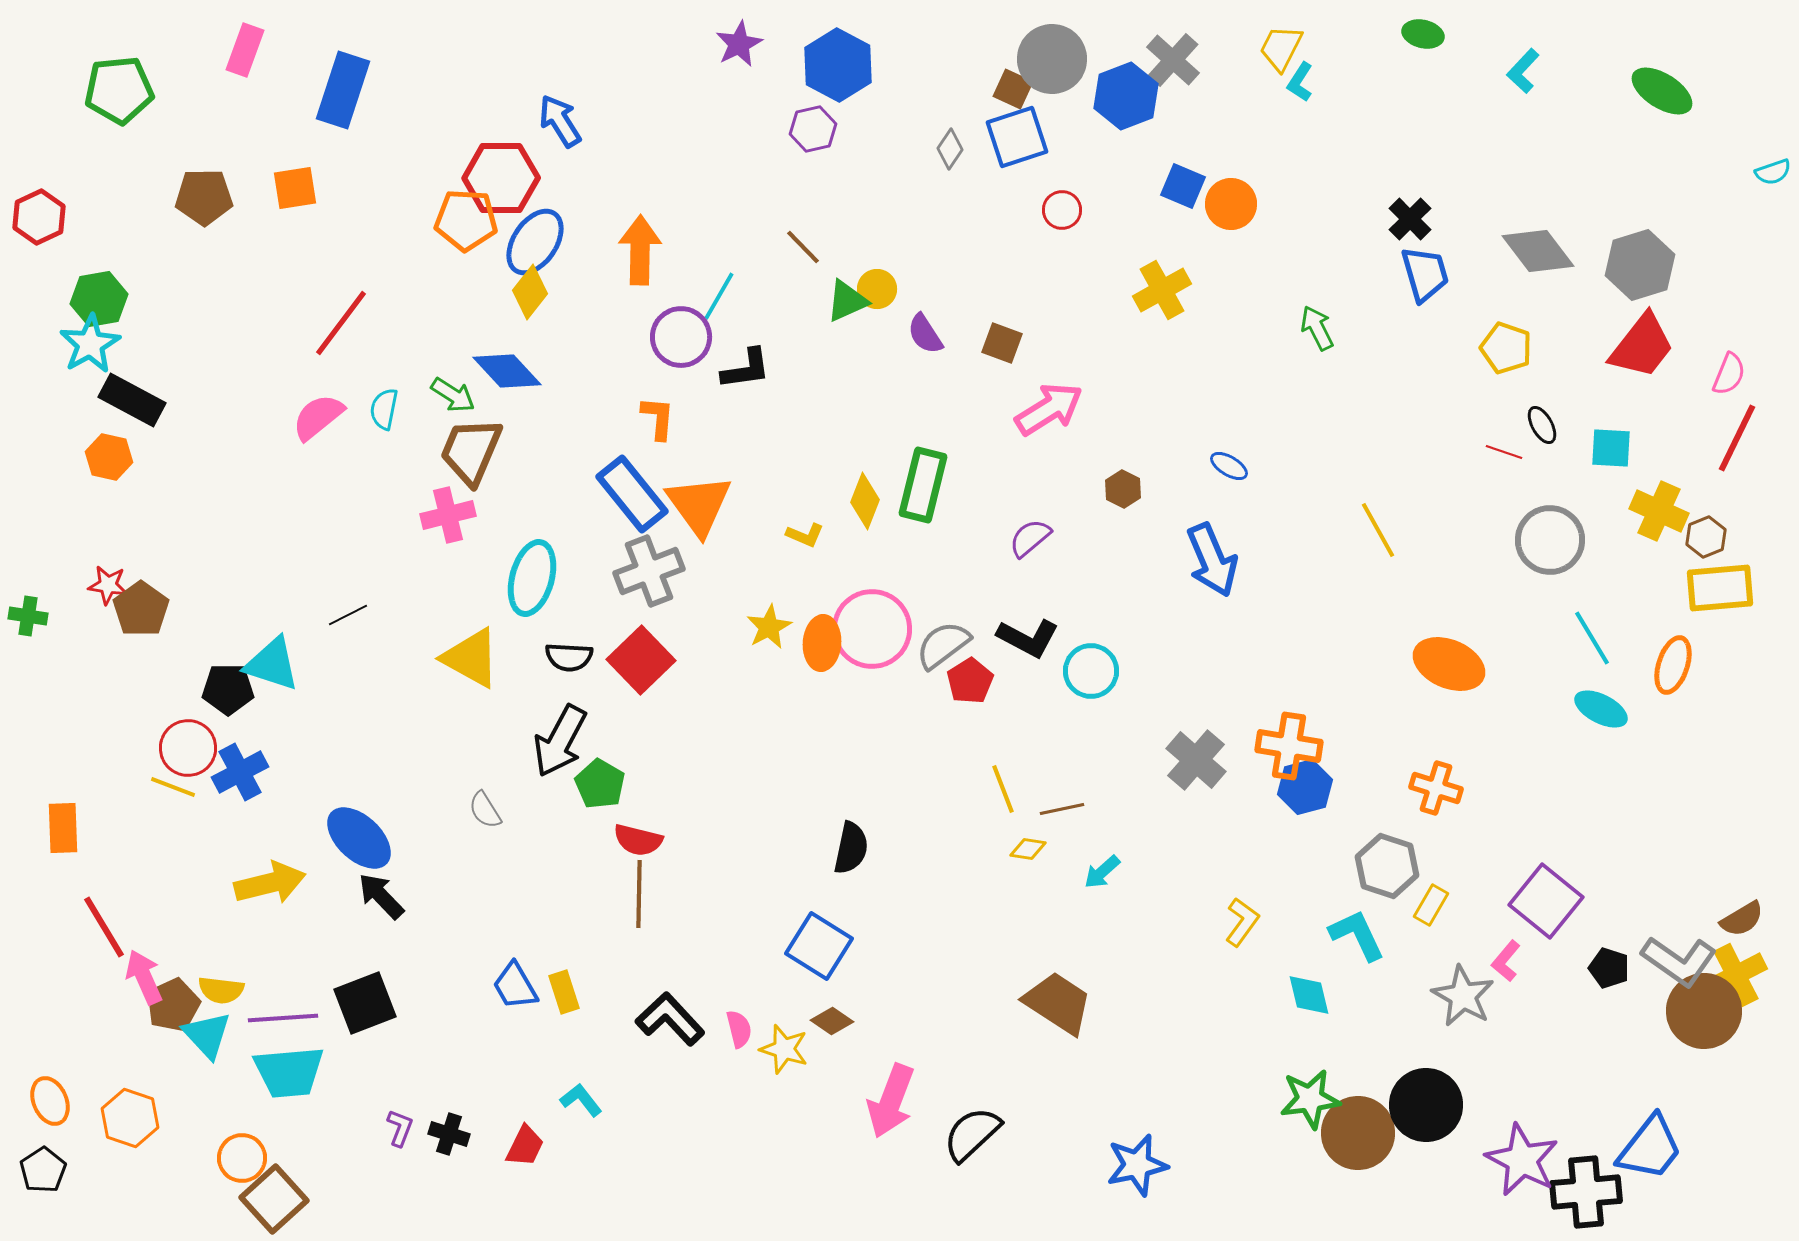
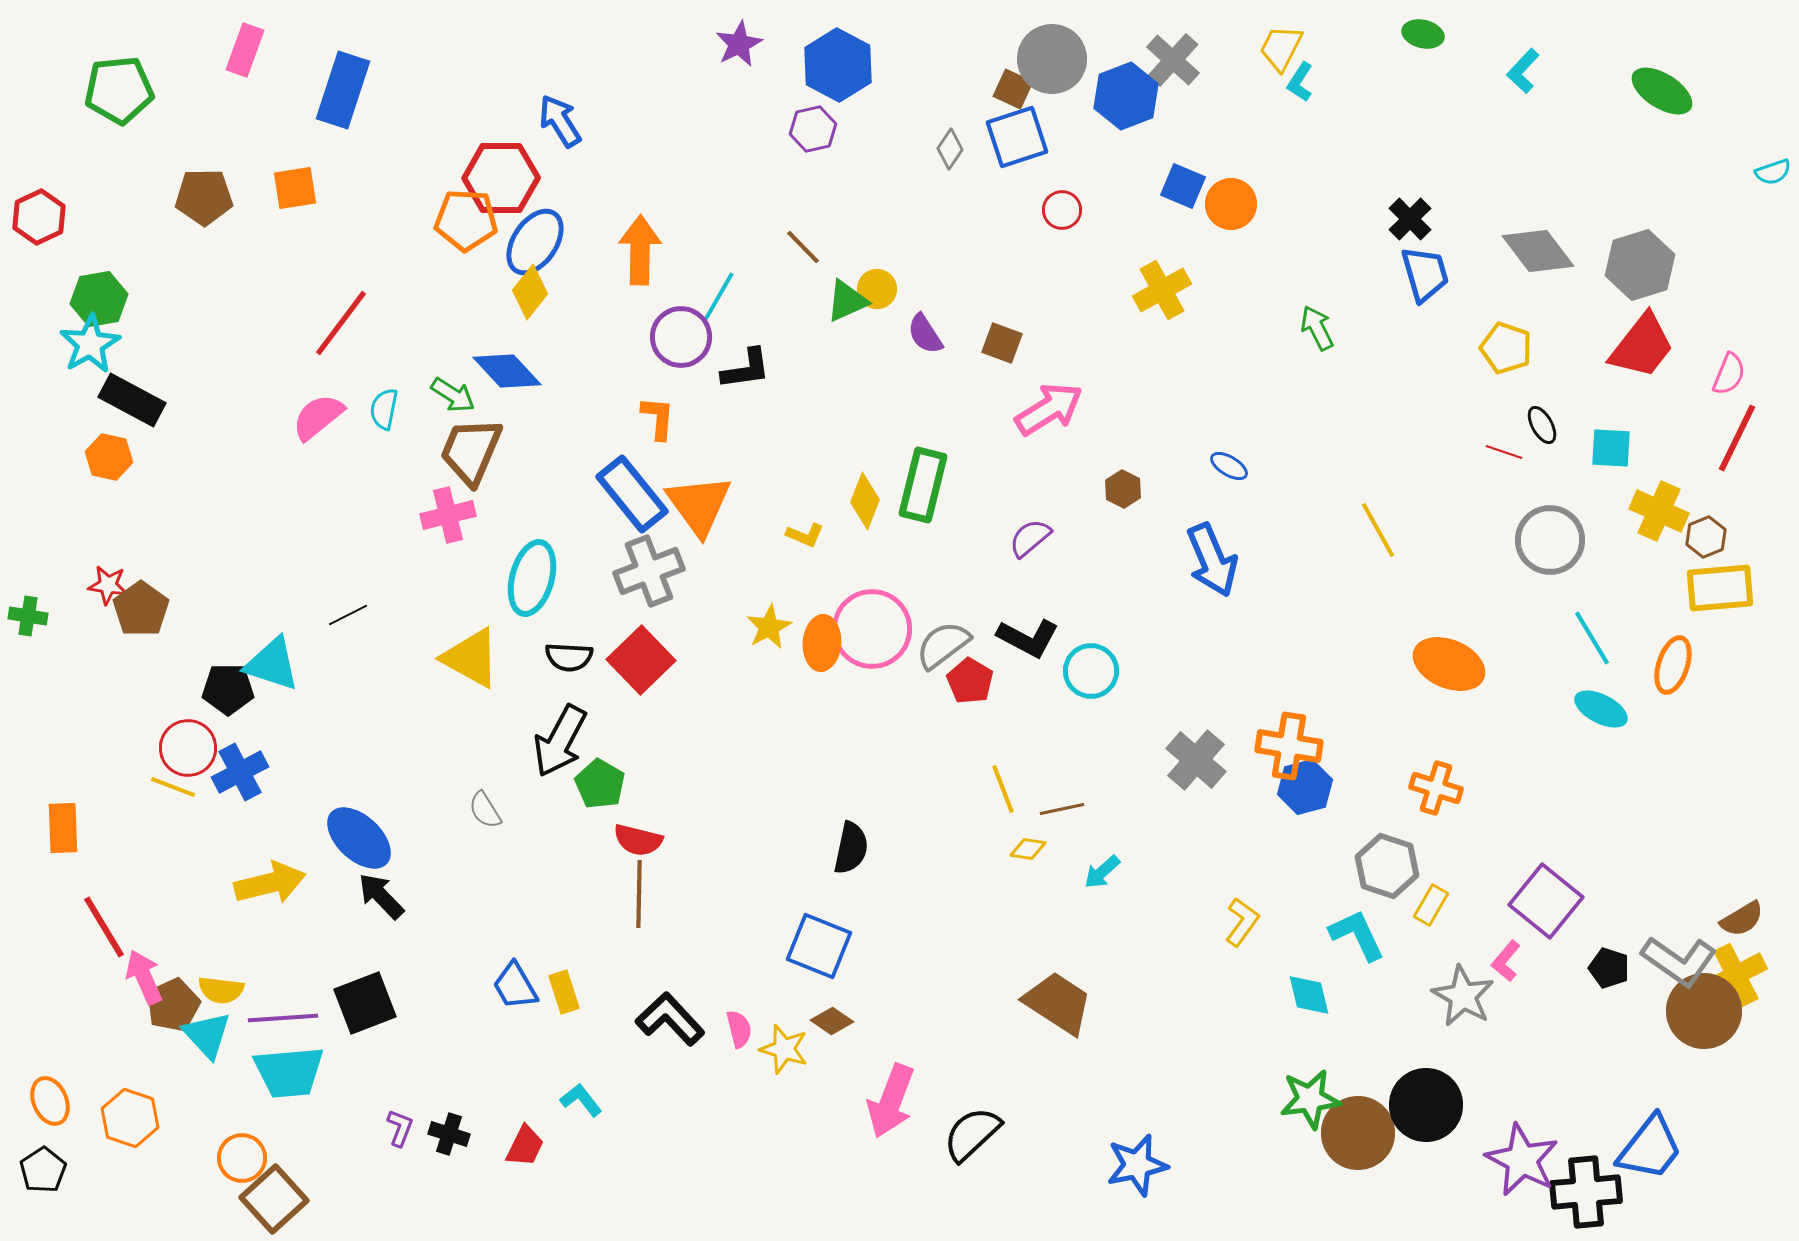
red pentagon at (970, 681): rotated 9 degrees counterclockwise
blue square at (819, 946): rotated 10 degrees counterclockwise
